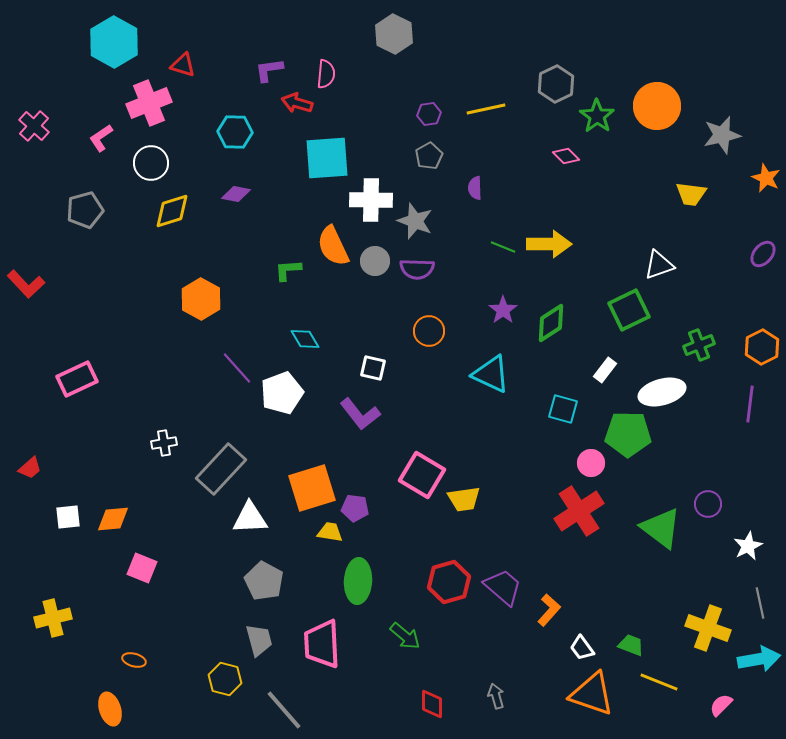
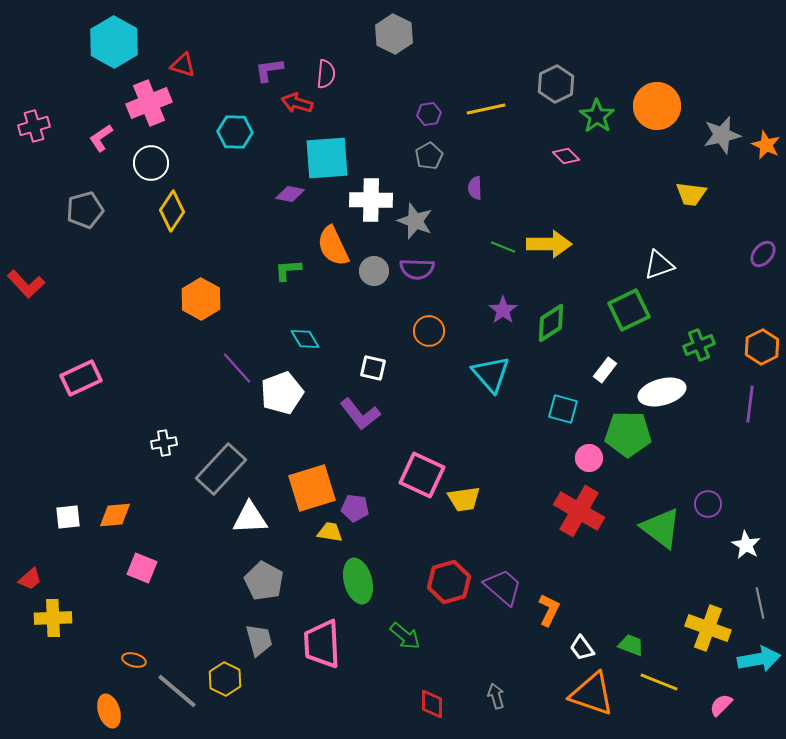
pink cross at (34, 126): rotated 32 degrees clockwise
orange star at (766, 178): moved 33 px up
purple diamond at (236, 194): moved 54 px right
yellow diamond at (172, 211): rotated 39 degrees counterclockwise
gray circle at (375, 261): moved 1 px left, 10 px down
cyan triangle at (491, 374): rotated 24 degrees clockwise
pink rectangle at (77, 379): moved 4 px right, 1 px up
pink circle at (591, 463): moved 2 px left, 5 px up
red trapezoid at (30, 468): moved 111 px down
pink square at (422, 475): rotated 6 degrees counterclockwise
red cross at (579, 511): rotated 27 degrees counterclockwise
orange diamond at (113, 519): moved 2 px right, 4 px up
white star at (748, 546): moved 2 px left, 1 px up; rotated 16 degrees counterclockwise
green ellipse at (358, 581): rotated 18 degrees counterclockwise
orange L-shape at (549, 610): rotated 16 degrees counterclockwise
yellow cross at (53, 618): rotated 12 degrees clockwise
yellow hexagon at (225, 679): rotated 12 degrees clockwise
orange ellipse at (110, 709): moved 1 px left, 2 px down
gray line at (284, 710): moved 107 px left, 19 px up; rotated 9 degrees counterclockwise
